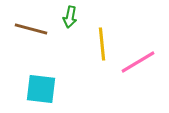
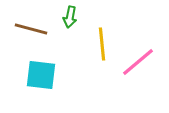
pink line: rotated 9 degrees counterclockwise
cyan square: moved 14 px up
